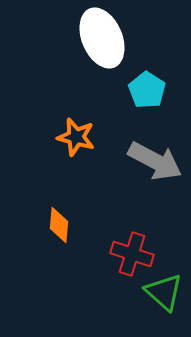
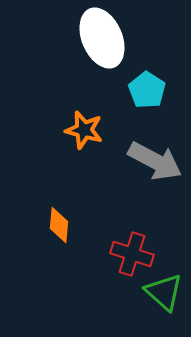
orange star: moved 8 px right, 7 px up
